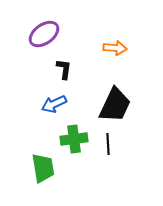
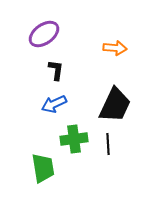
black L-shape: moved 8 px left, 1 px down
